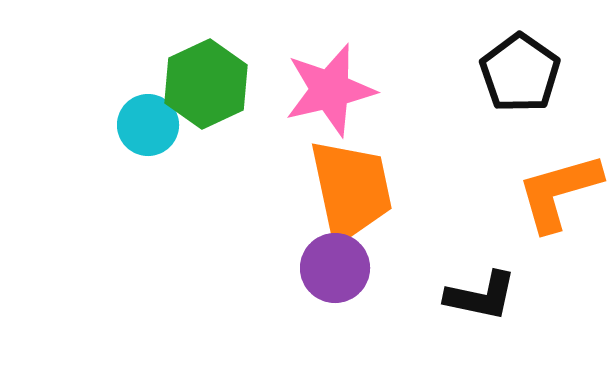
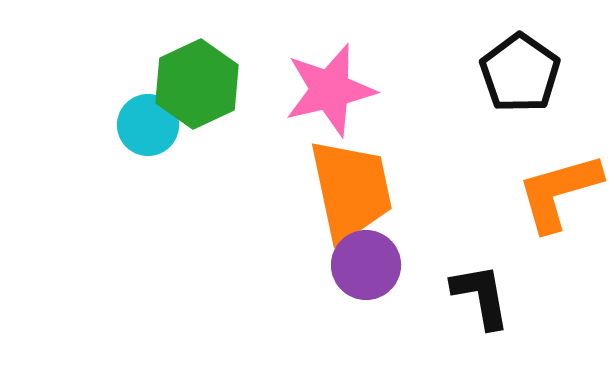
green hexagon: moved 9 px left
purple circle: moved 31 px right, 3 px up
black L-shape: rotated 112 degrees counterclockwise
